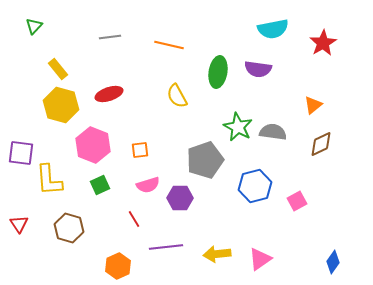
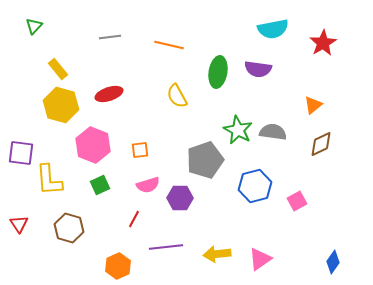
green star: moved 3 px down
red line: rotated 60 degrees clockwise
